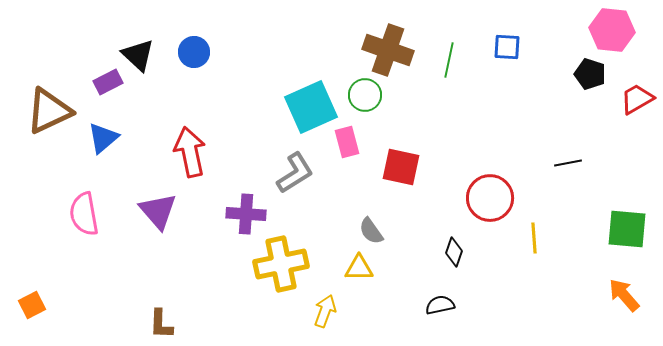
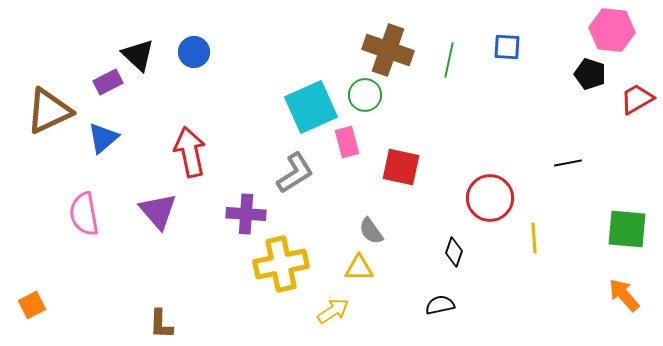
yellow arrow: moved 8 px right; rotated 36 degrees clockwise
